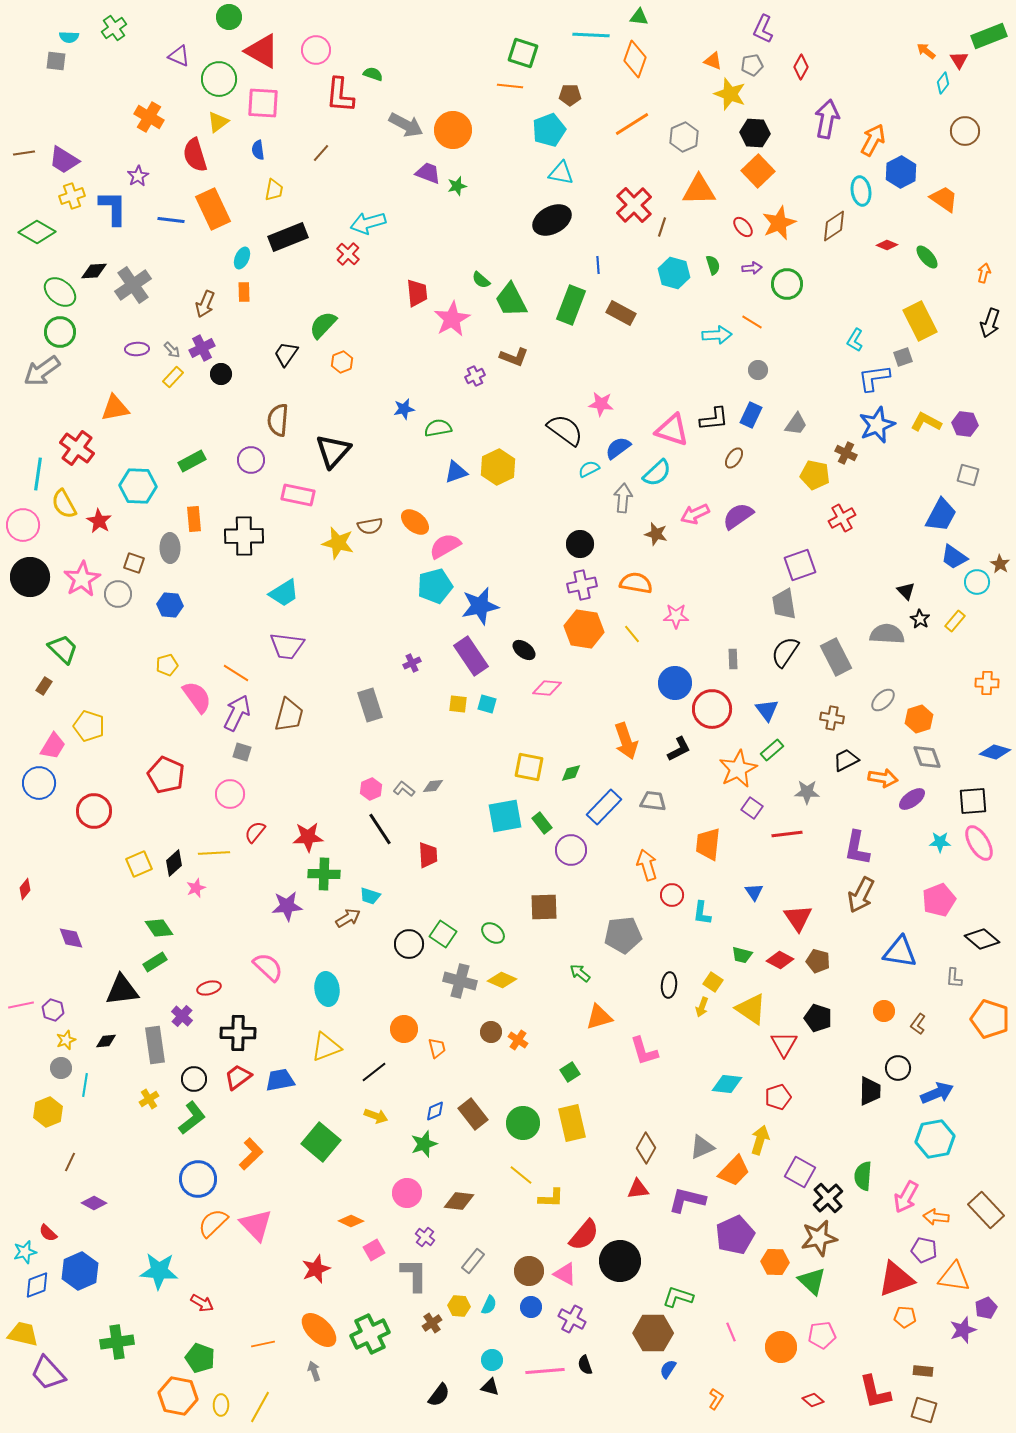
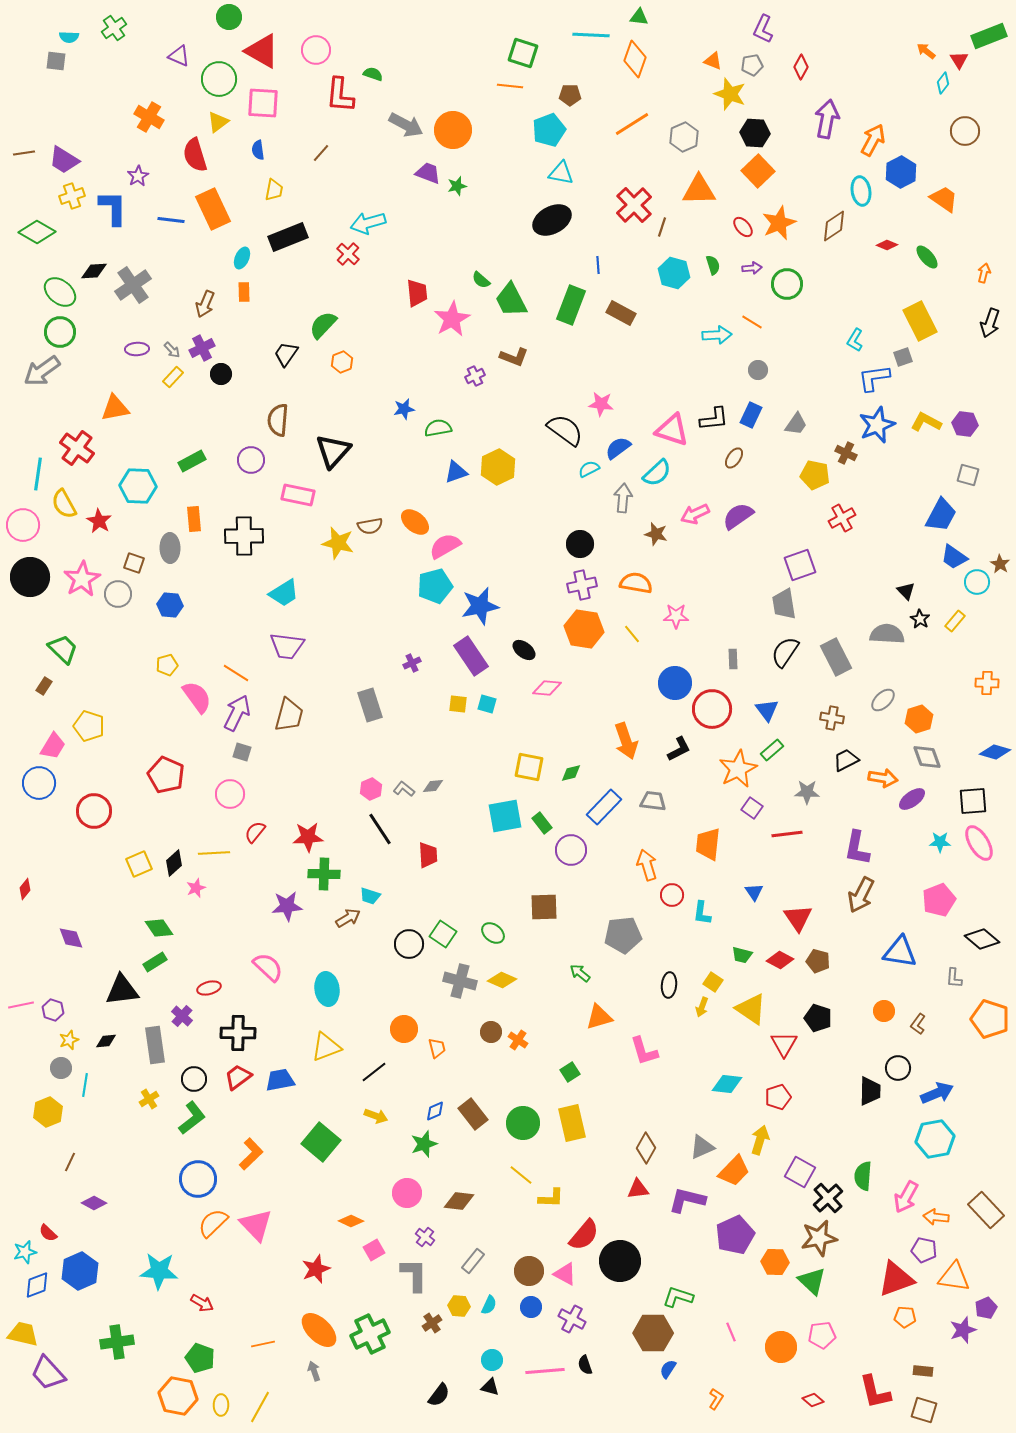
yellow star at (66, 1040): moved 3 px right
